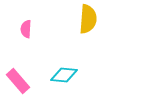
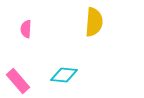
yellow semicircle: moved 6 px right, 3 px down
